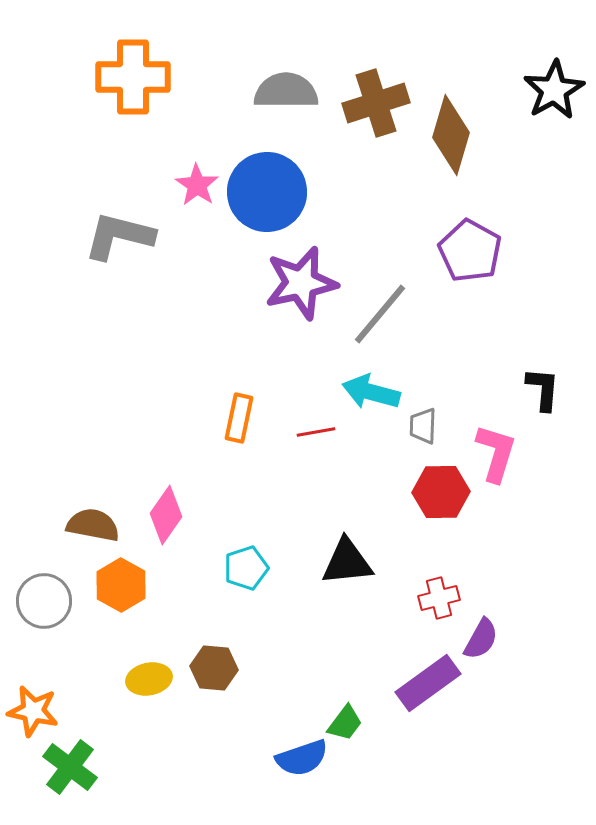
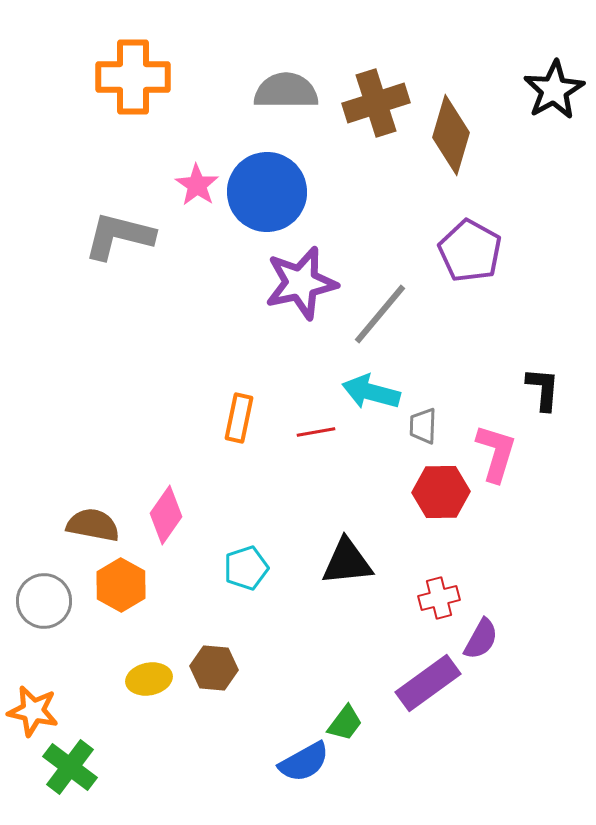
blue semicircle: moved 2 px right, 4 px down; rotated 10 degrees counterclockwise
